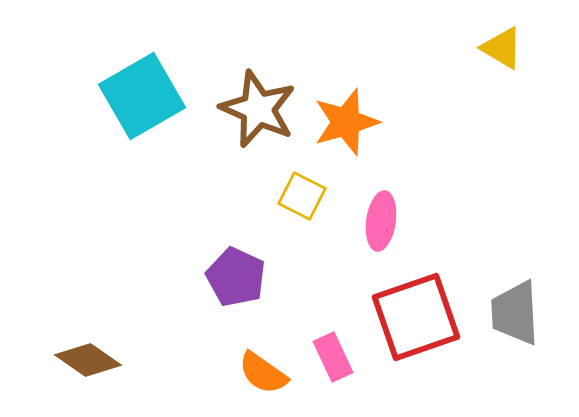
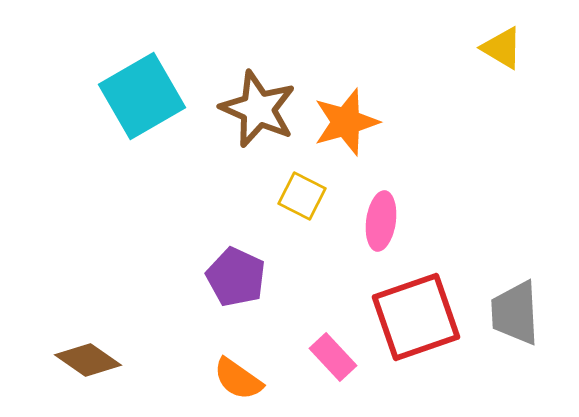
pink rectangle: rotated 18 degrees counterclockwise
orange semicircle: moved 25 px left, 6 px down
